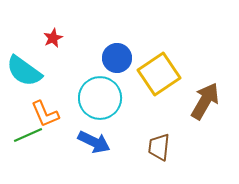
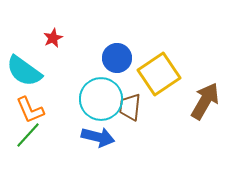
cyan circle: moved 1 px right, 1 px down
orange L-shape: moved 15 px left, 4 px up
green line: rotated 24 degrees counterclockwise
blue arrow: moved 4 px right, 5 px up; rotated 12 degrees counterclockwise
brown trapezoid: moved 29 px left, 40 px up
